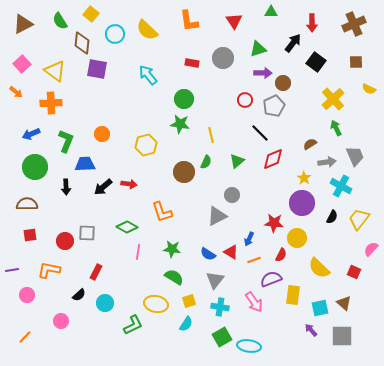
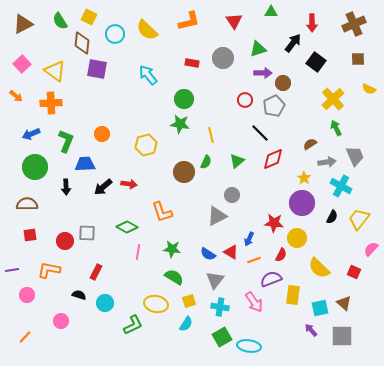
yellow square at (91, 14): moved 2 px left, 3 px down; rotated 14 degrees counterclockwise
orange L-shape at (189, 21): rotated 95 degrees counterclockwise
brown square at (356, 62): moved 2 px right, 3 px up
orange arrow at (16, 92): moved 4 px down
black semicircle at (79, 295): rotated 120 degrees counterclockwise
